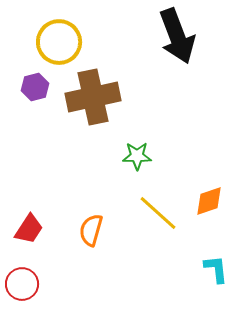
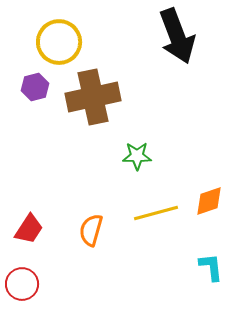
yellow line: moved 2 px left; rotated 57 degrees counterclockwise
cyan L-shape: moved 5 px left, 2 px up
